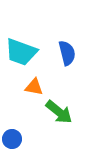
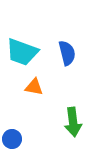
cyan trapezoid: moved 1 px right
green arrow: moved 14 px right, 10 px down; rotated 44 degrees clockwise
